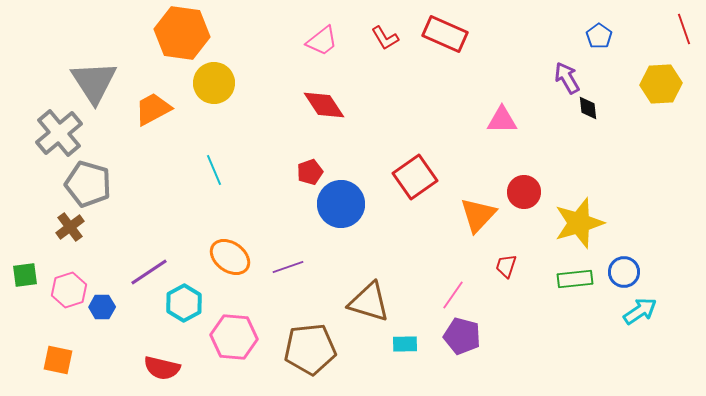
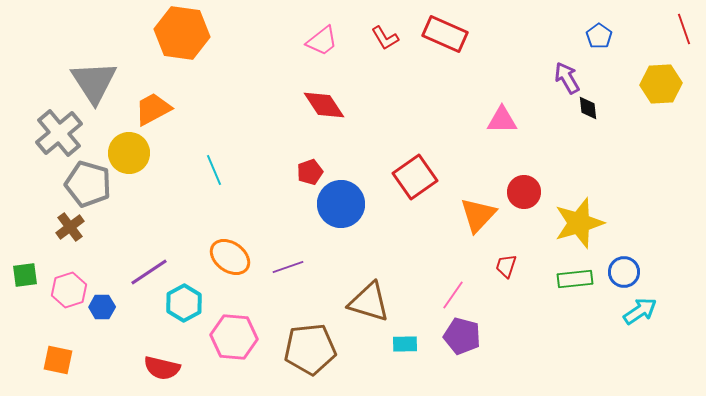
yellow circle at (214, 83): moved 85 px left, 70 px down
